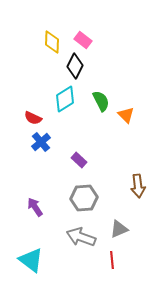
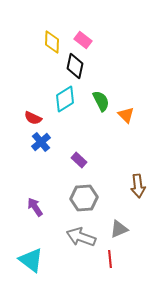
black diamond: rotated 15 degrees counterclockwise
red line: moved 2 px left, 1 px up
